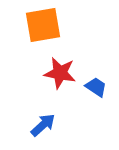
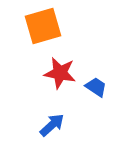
orange square: moved 1 px down; rotated 6 degrees counterclockwise
blue arrow: moved 9 px right
